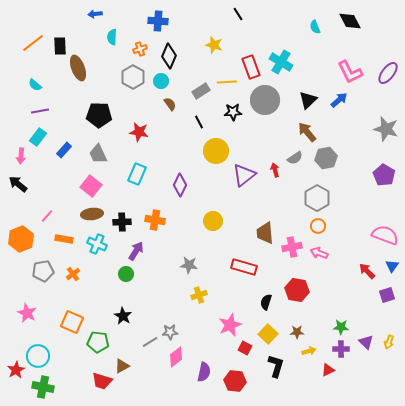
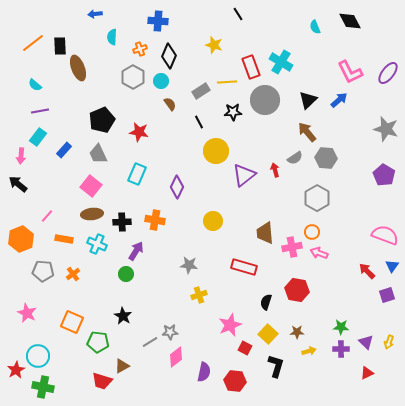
black pentagon at (99, 115): moved 3 px right, 5 px down; rotated 25 degrees counterclockwise
gray hexagon at (326, 158): rotated 15 degrees clockwise
purple diamond at (180, 185): moved 3 px left, 2 px down
orange circle at (318, 226): moved 6 px left, 6 px down
gray pentagon at (43, 271): rotated 15 degrees clockwise
red triangle at (328, 370): moved 39 px right, 3 px down
